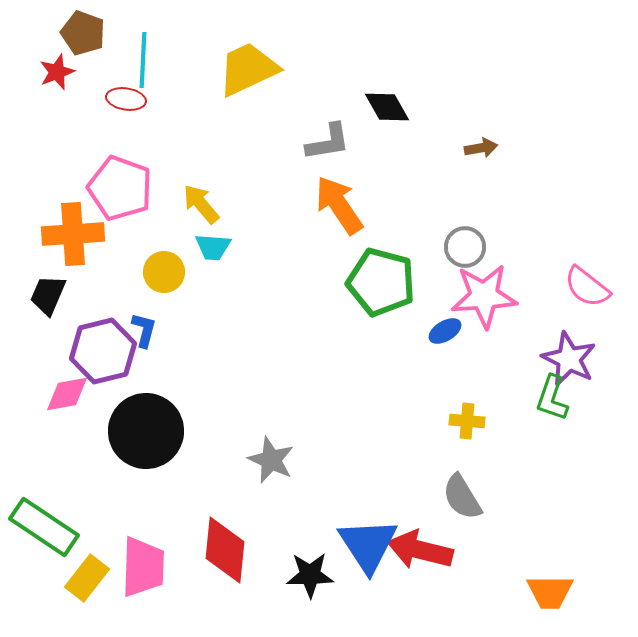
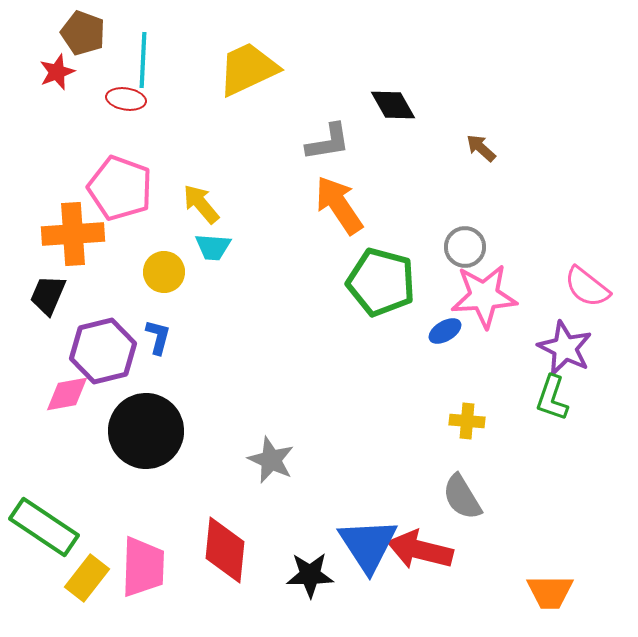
black diamond: moved 6 px right, 2 px up
brown arrow: rotated 128 degrees counterclockwise
blue L-shape: moved 14 px right, 7 px down
purple star: moved 4 px left, 11 px up
